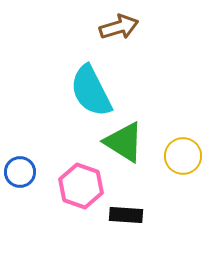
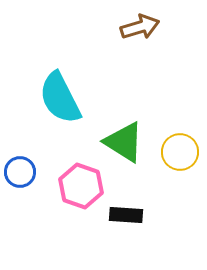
brown arrow: moved 21 px right
cyan semicircle: moved 31 px left, 7 px down
yellow circle: moved 3 px left, 4 px up
